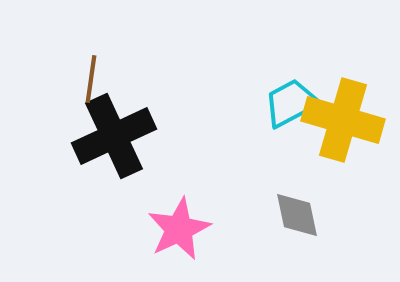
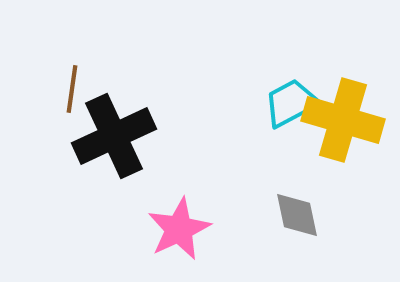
brown line: moved 19 px left, 10 px down
